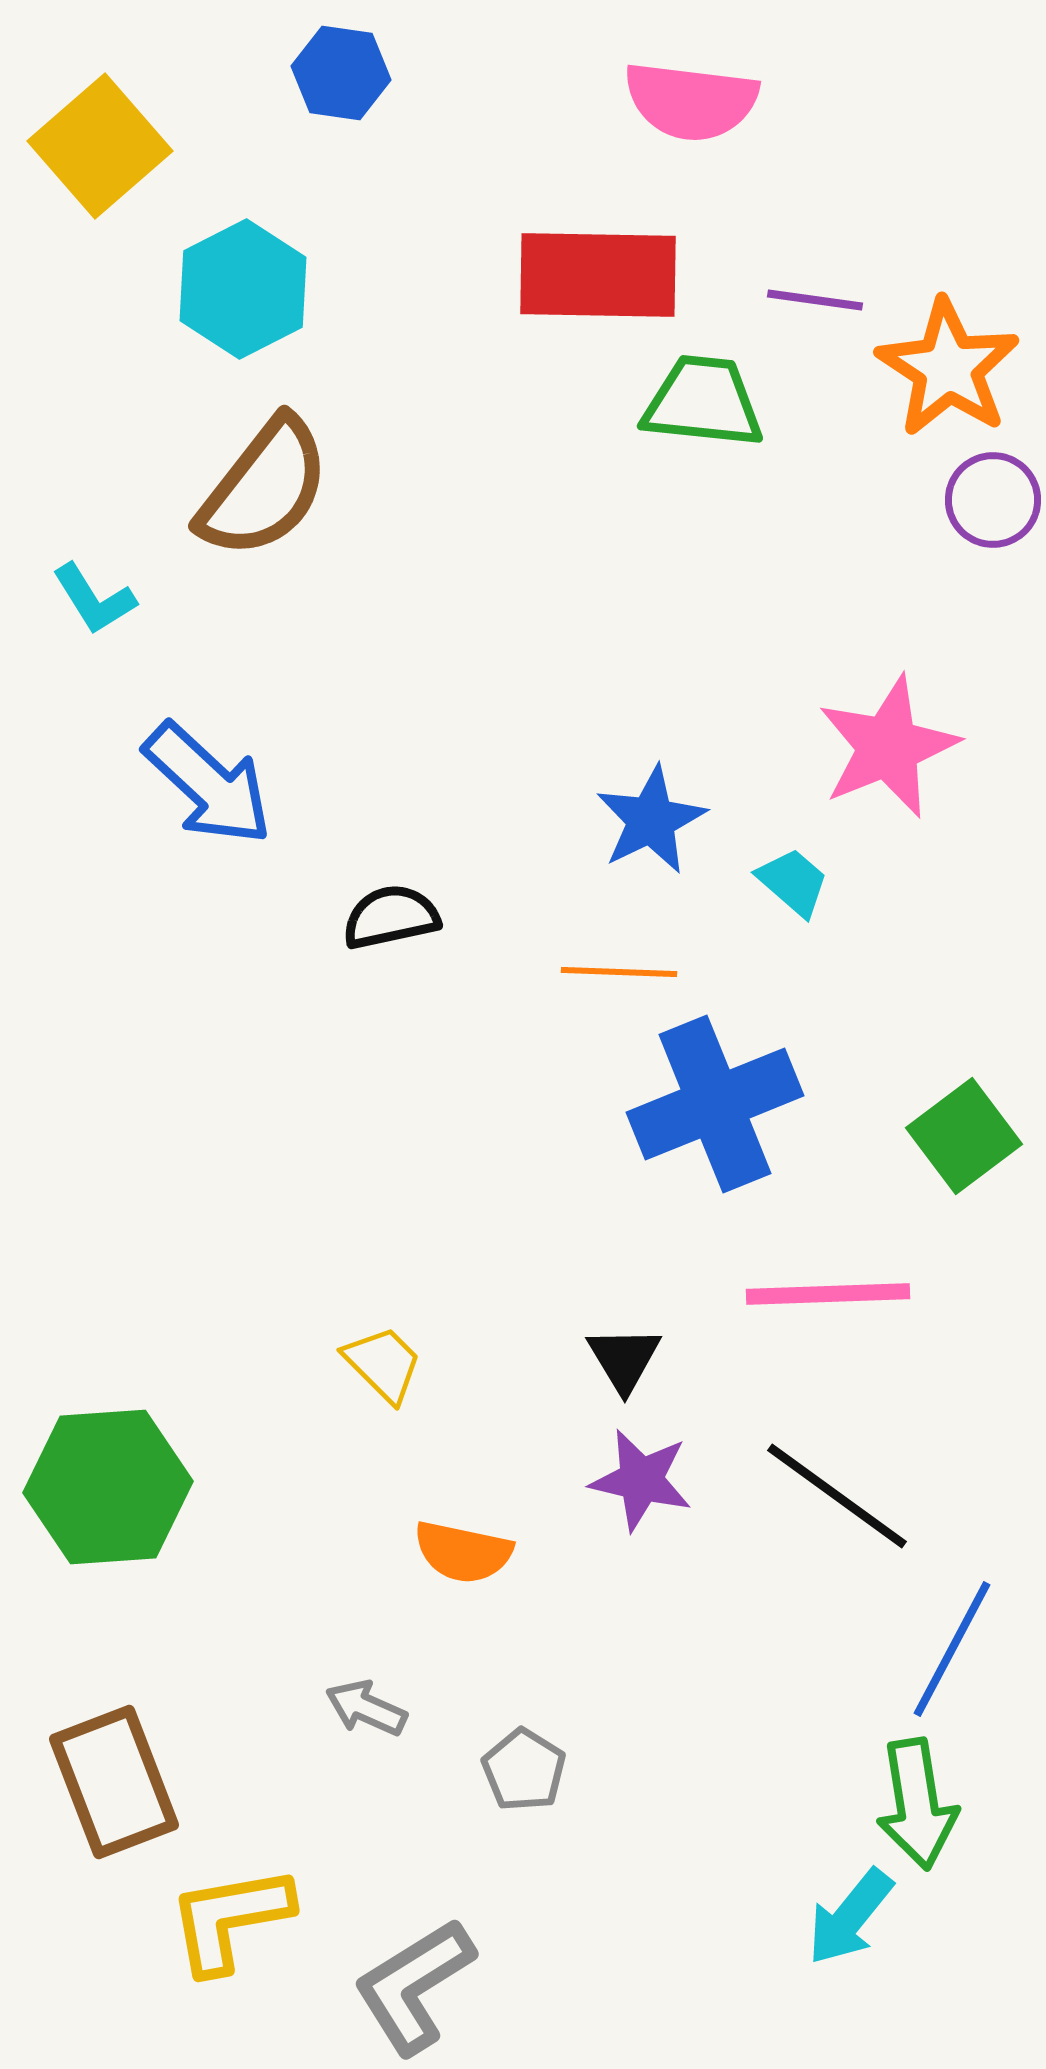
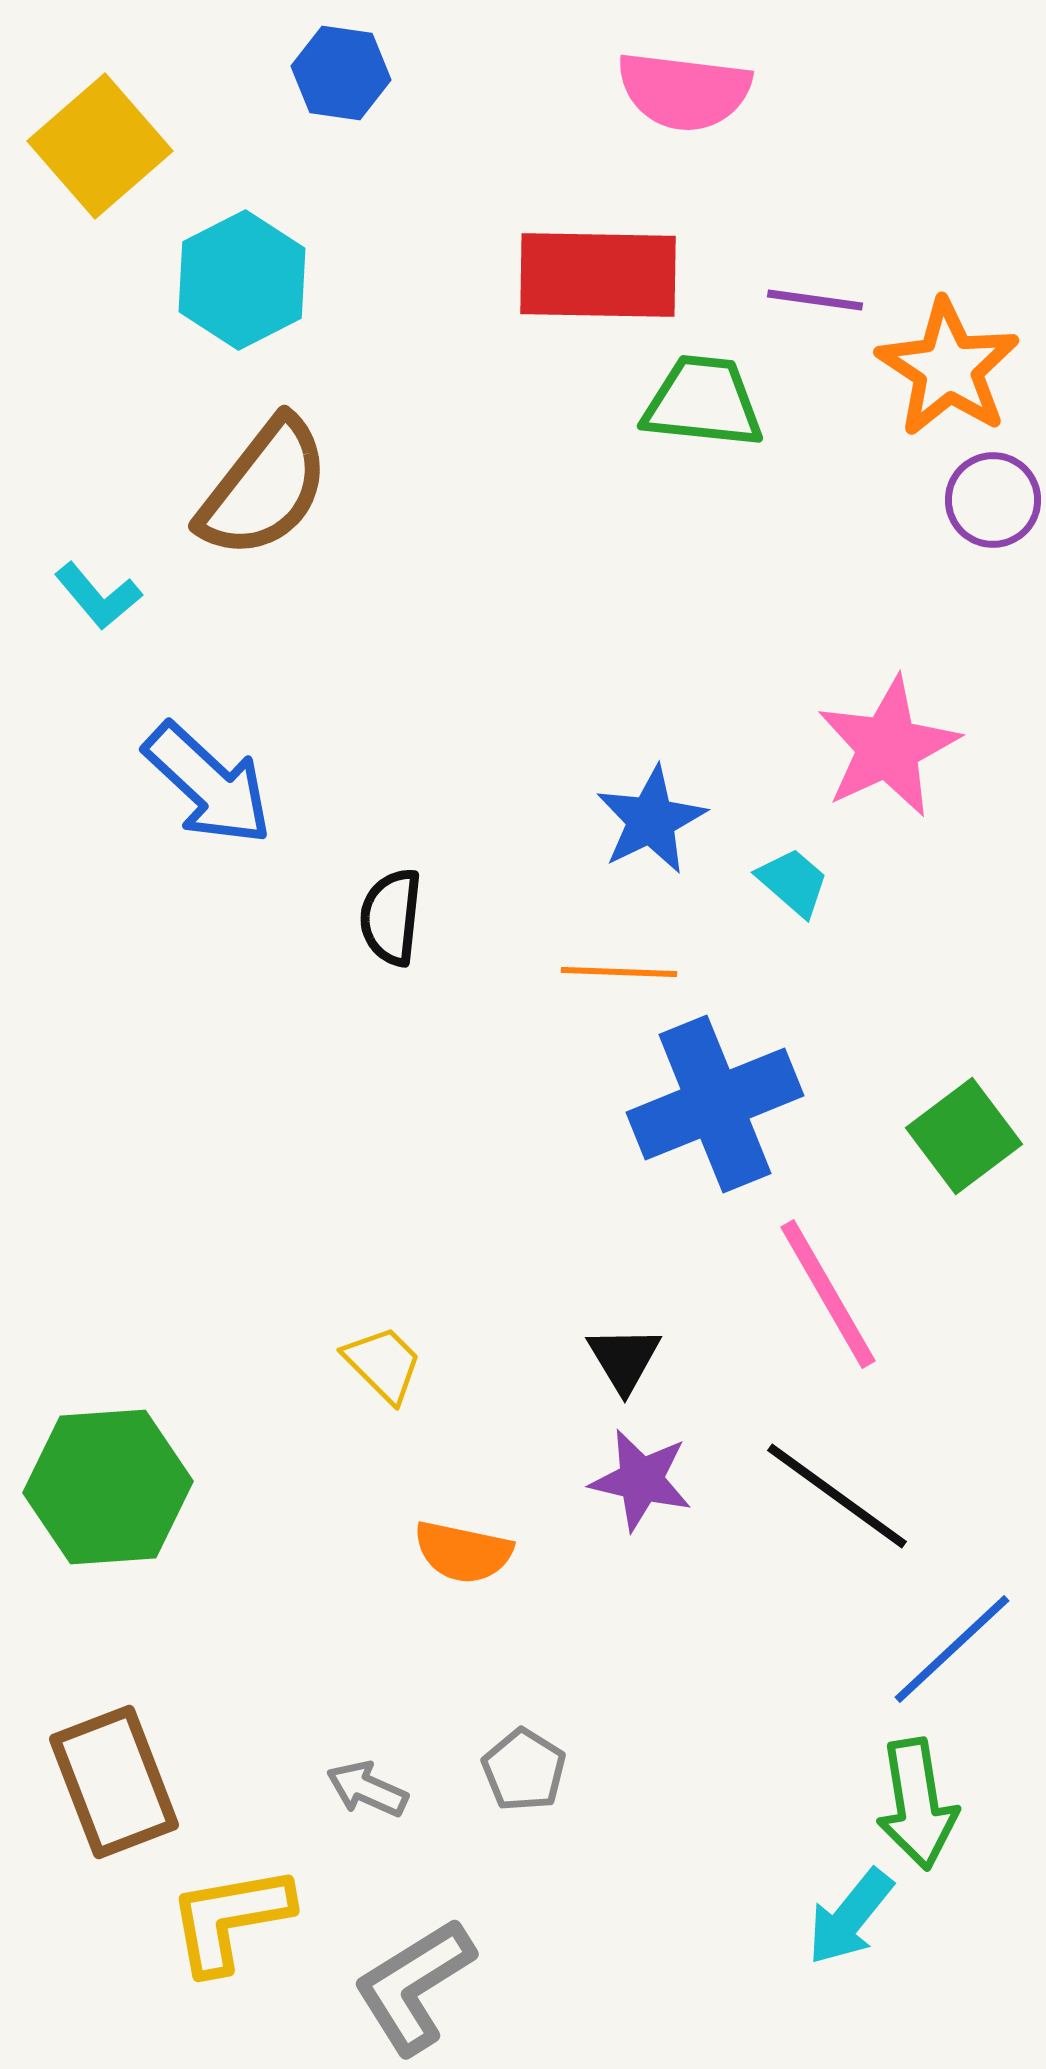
pink semicircle: moved 7 px left, 10 px up
cyan hexagon: moved 1 px left, 9 px up
cyan L-shape: moved 4 px right, 3 px up; rotated 8 degrees counterclockwise
pink star: rotated 3 degrees counterclockwise
black semicircle: rotated 72 degrees counterclockwise
pink line: rotated 62 degrees clockwise
blue line: rotated 19 degrees clockwise
gray arrow: moved 1 px right, 81 px down
